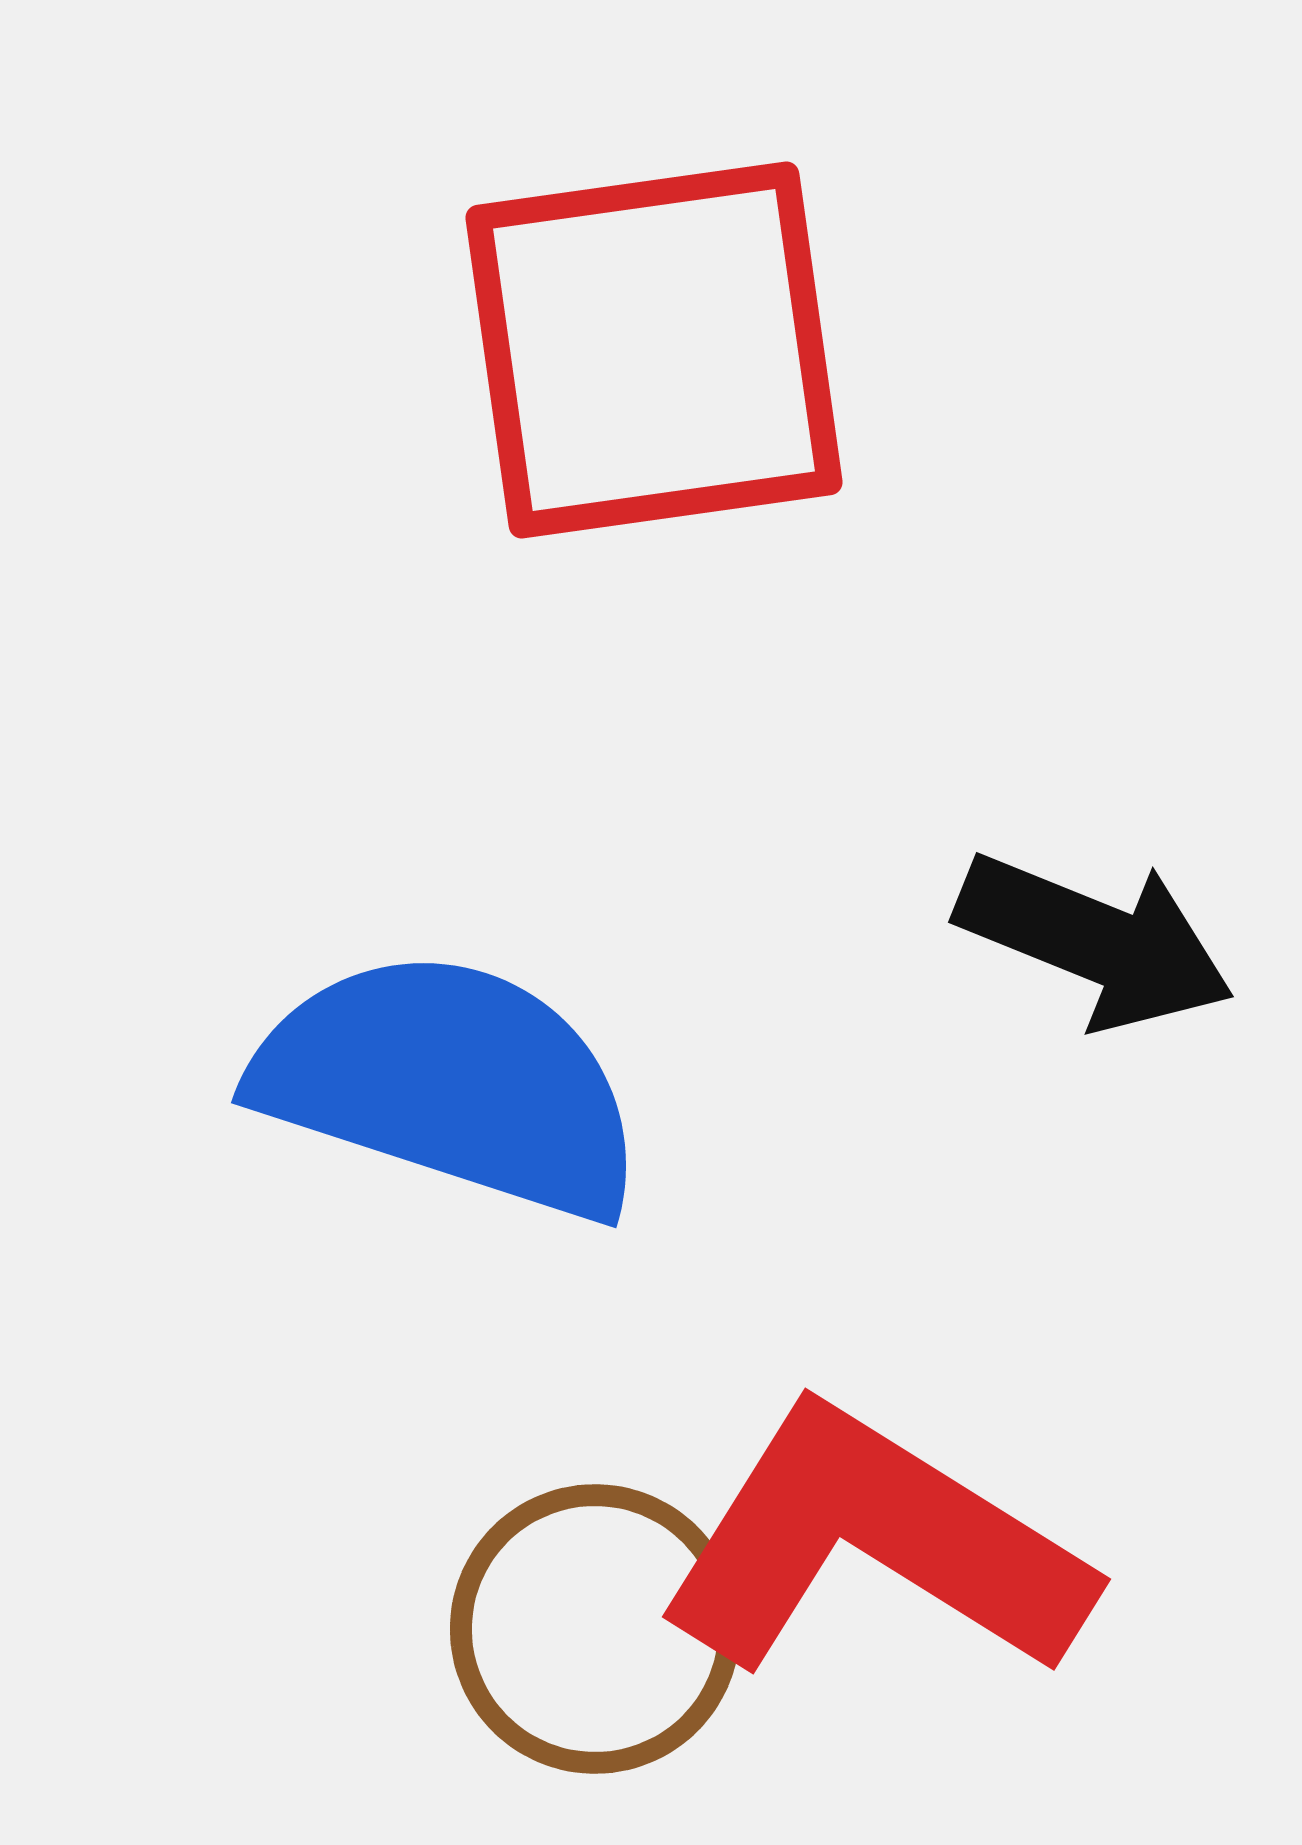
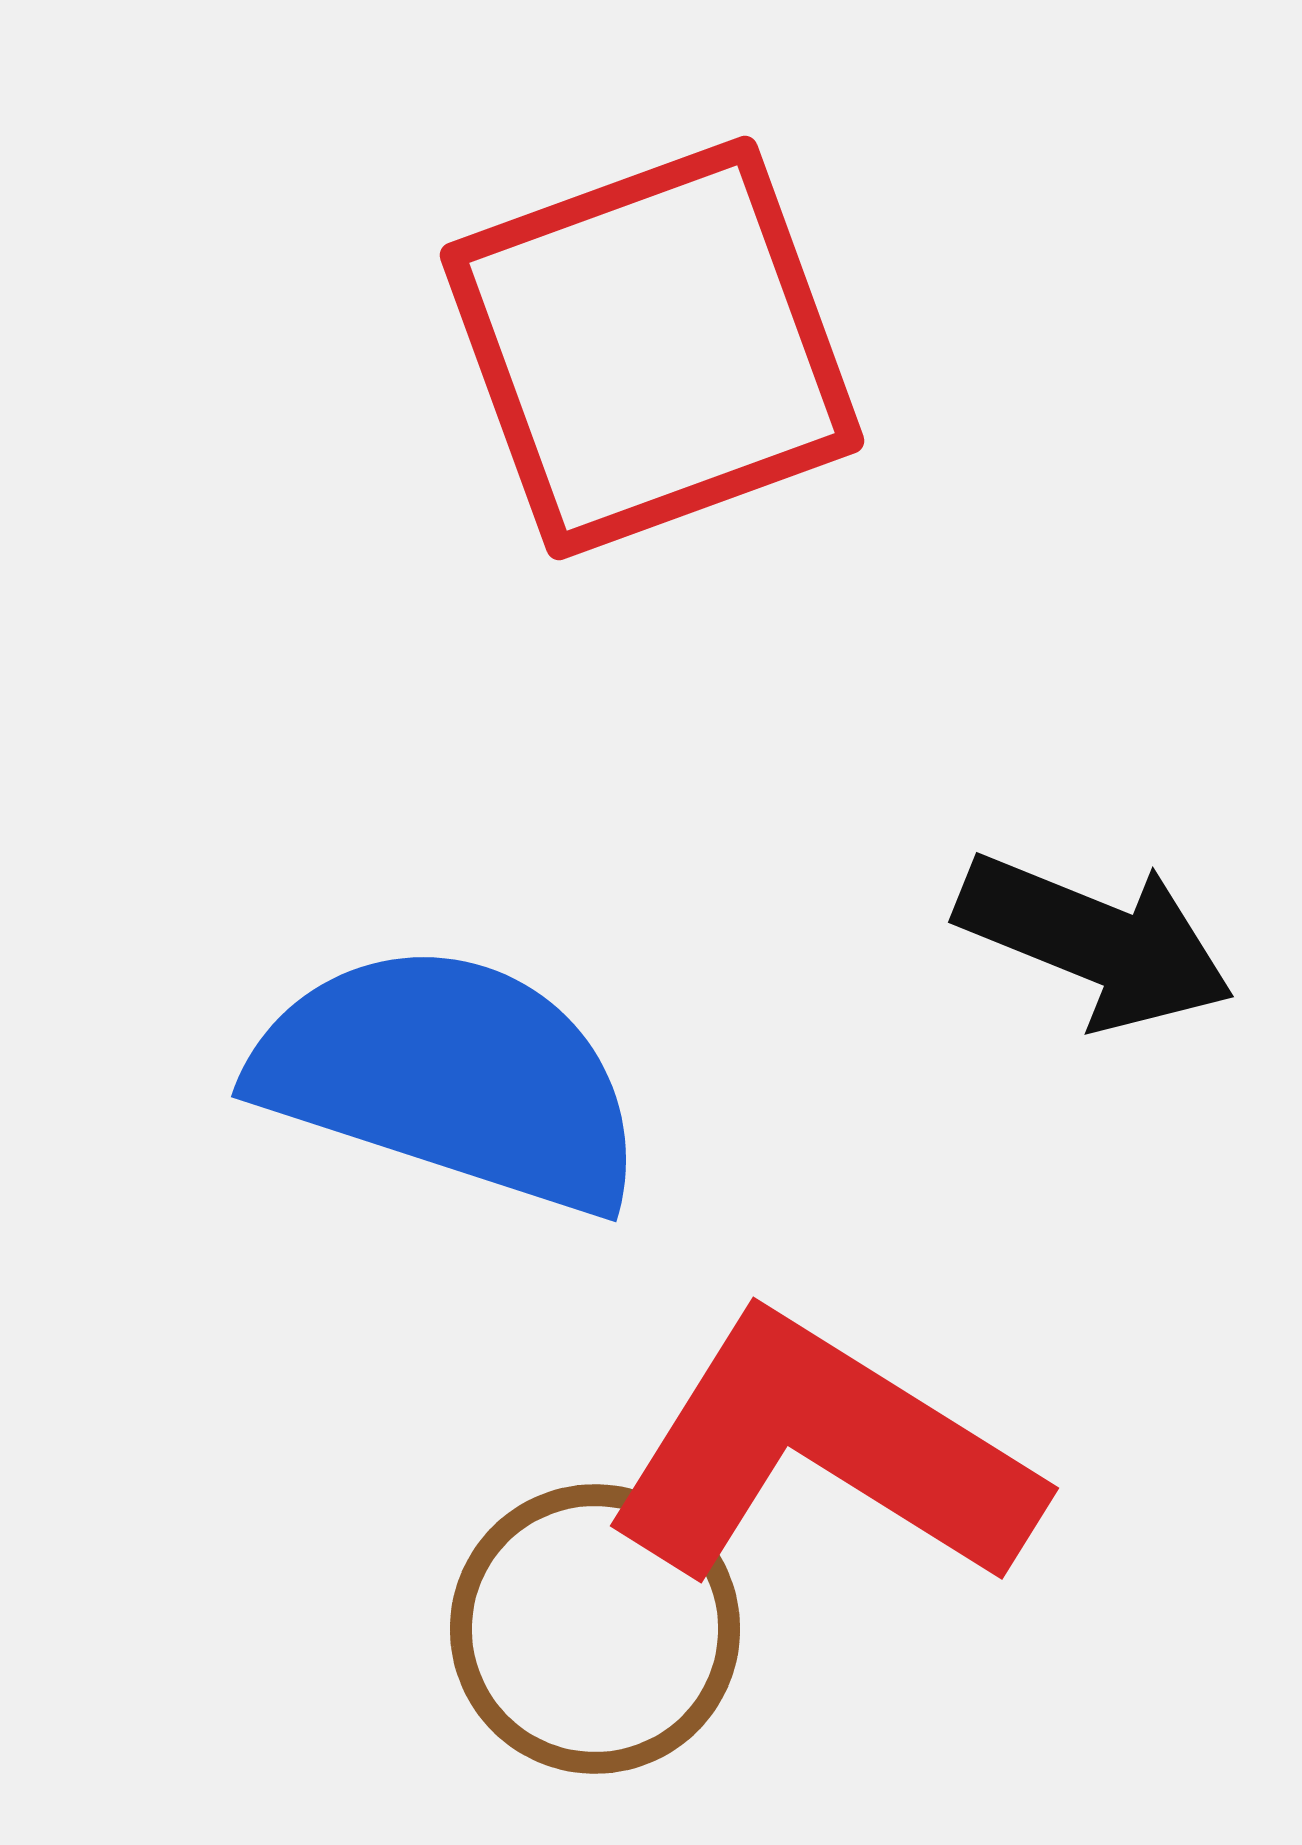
red square: moved 2 px left, 2 px up; rotated 12 degrees counterclockwise
blue semicircle: moved 6 px up
red L-shape: moved 52 px left, 91 px up
